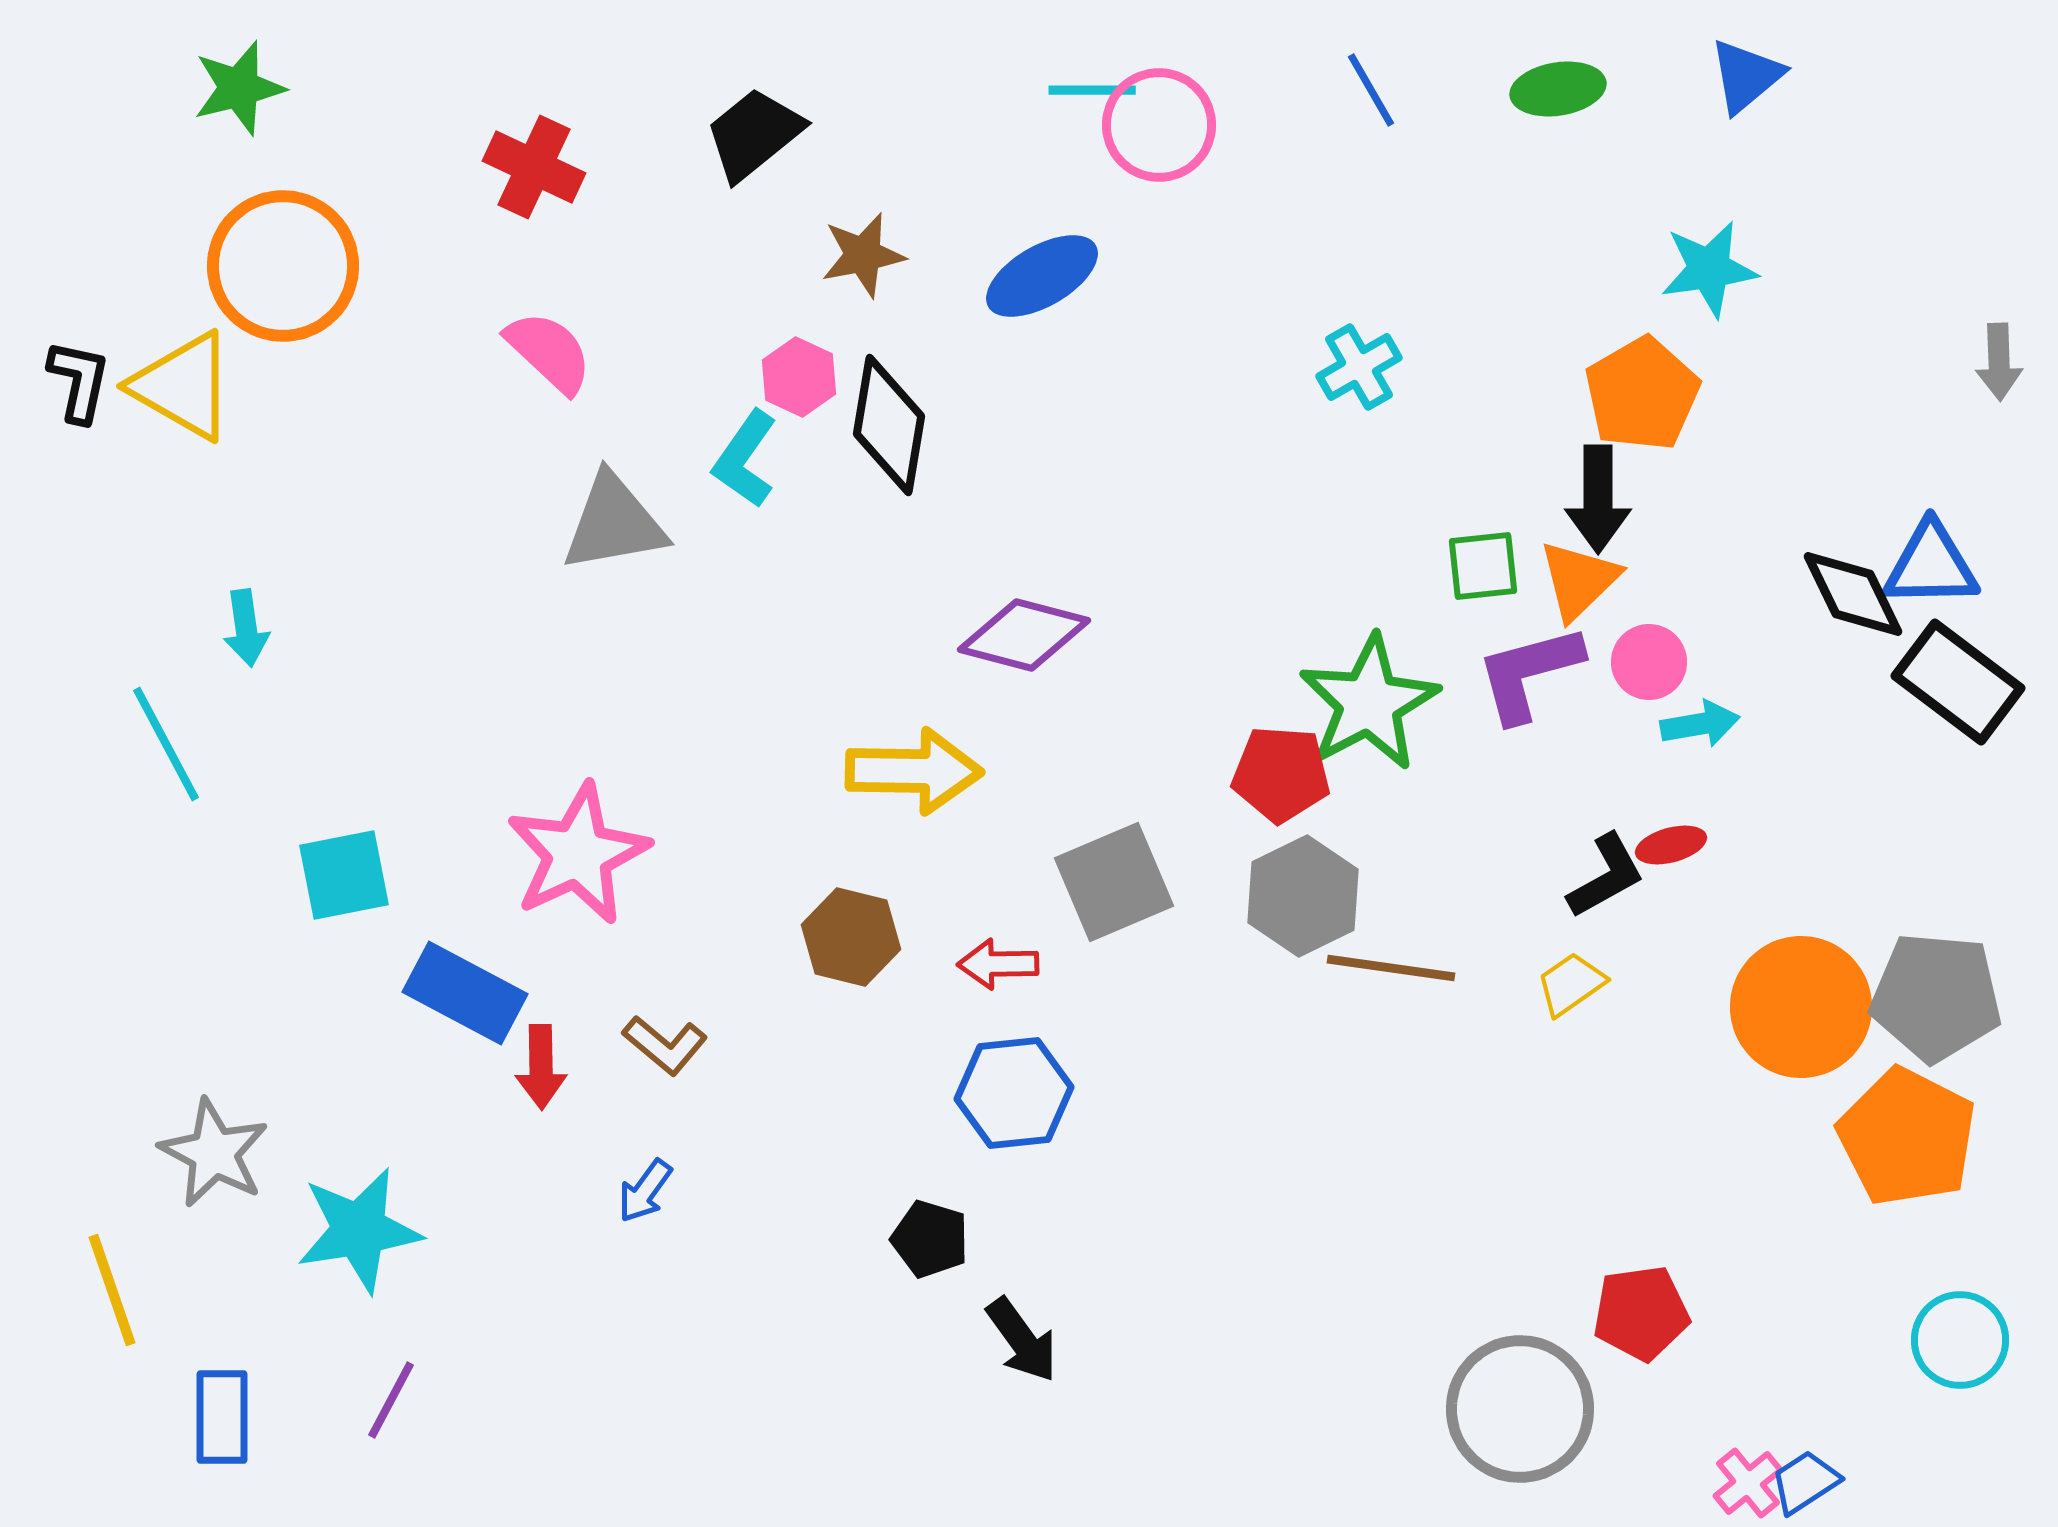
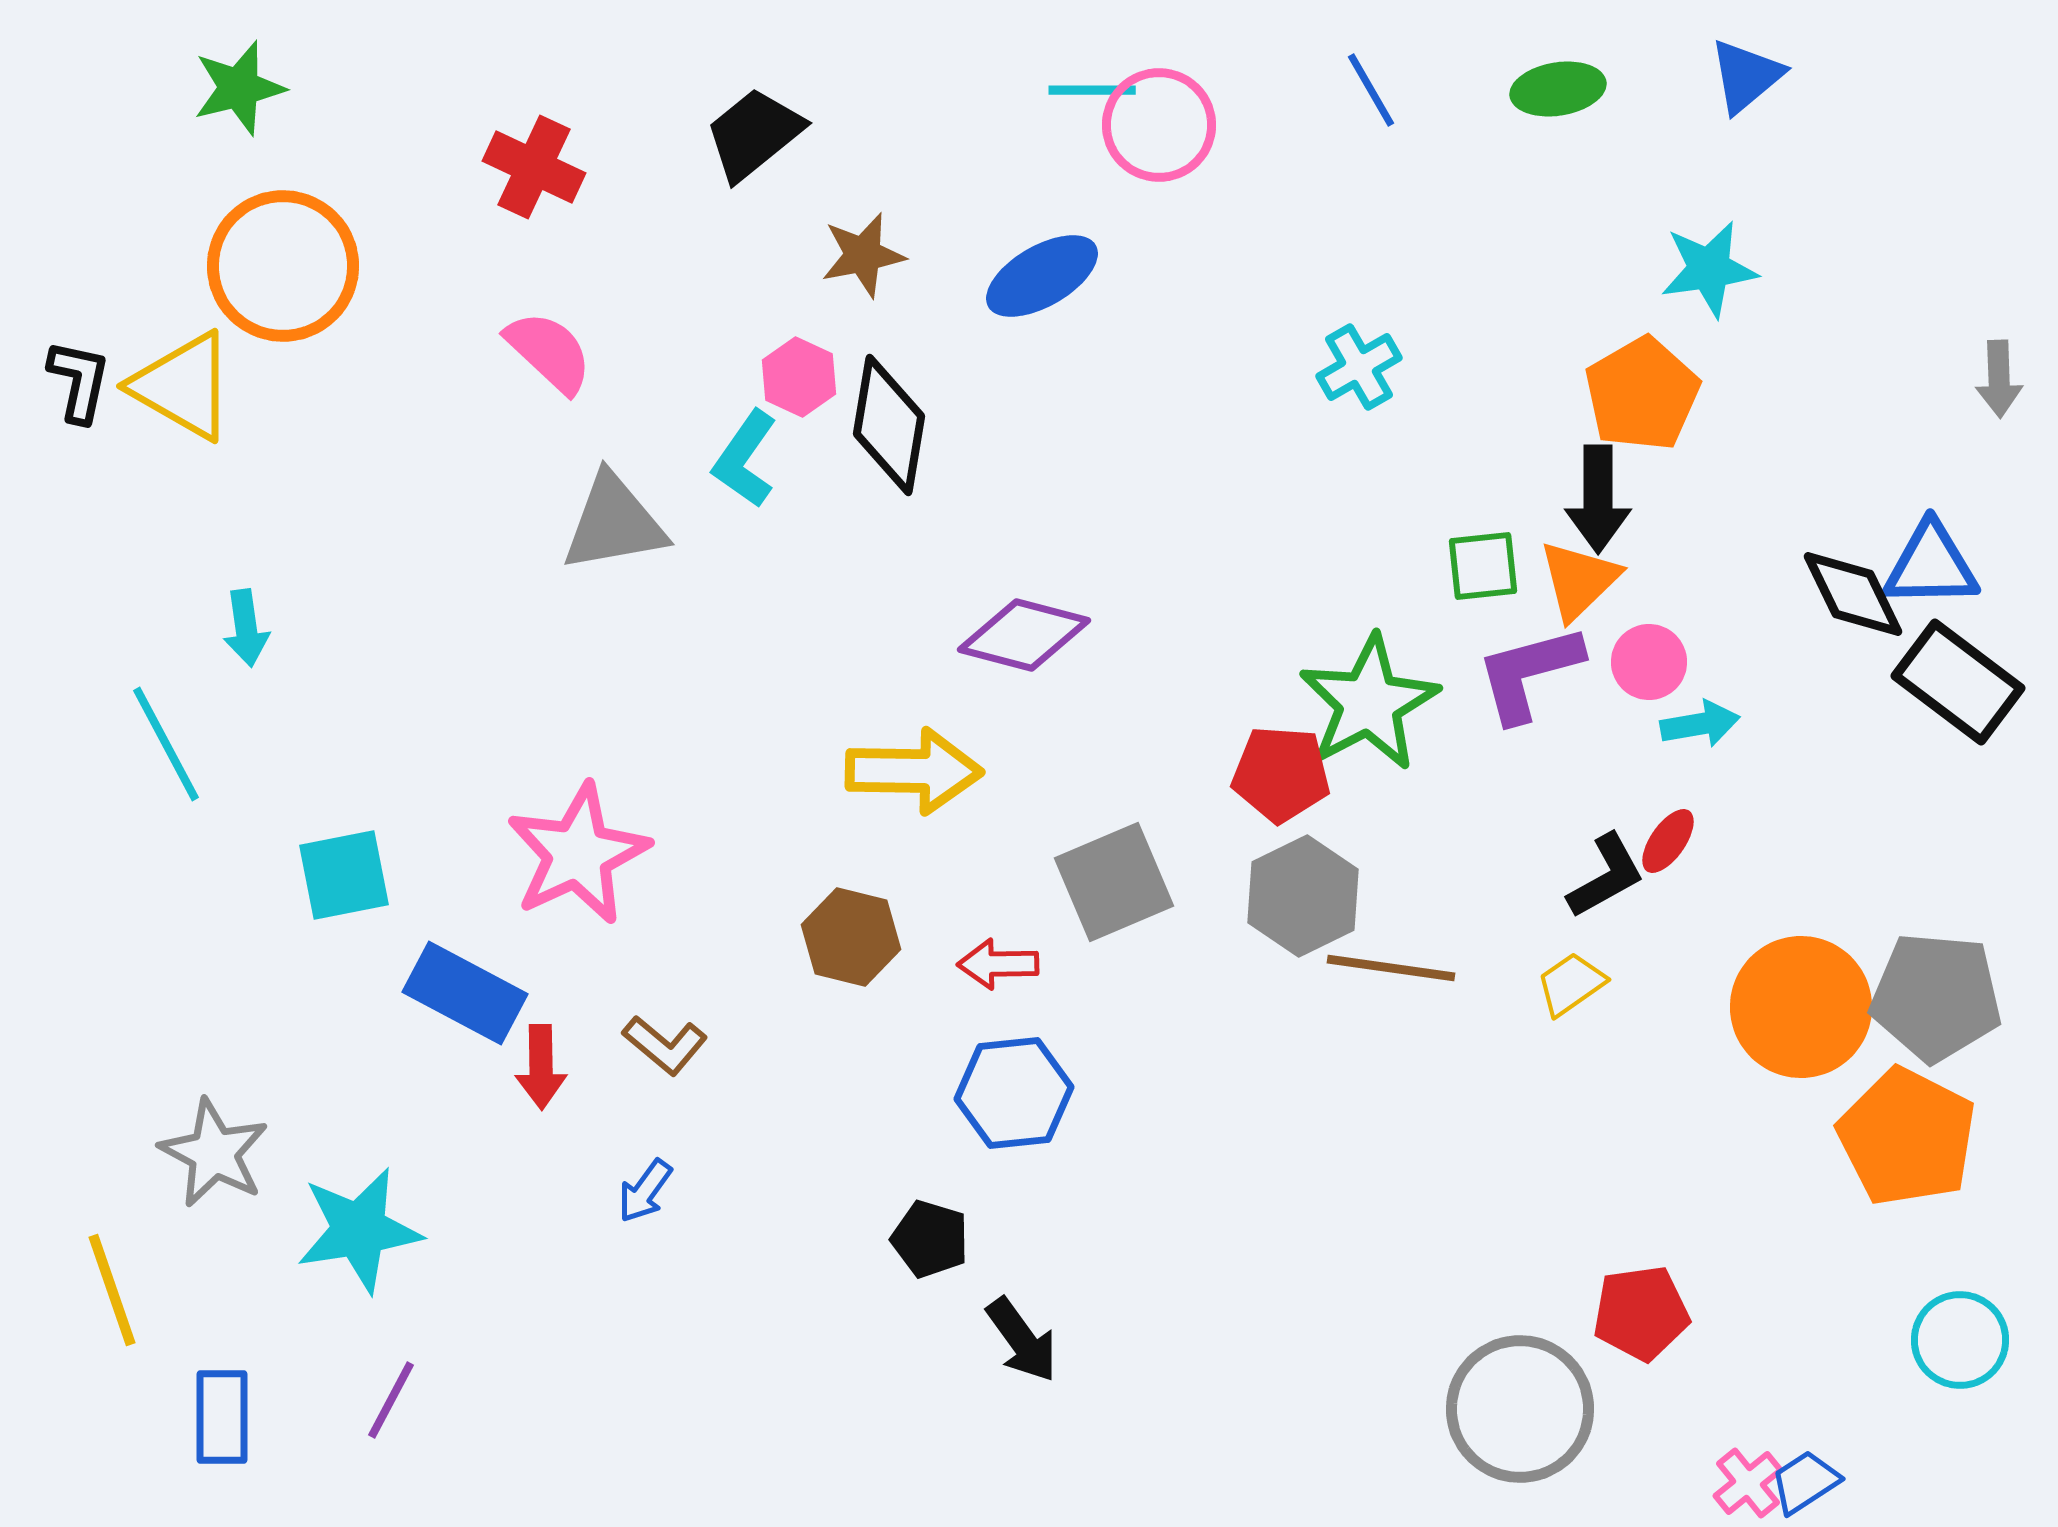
gray arrow at (1999, 362): moved 17 px down
red ellipse at (1671, 845): moved 3 px left, 4 px up; rotated 40 degrees counterclockwise
